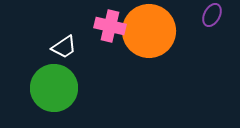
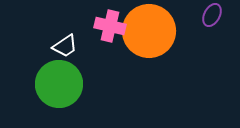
white trapezoid: moved 1 px right, 1 px up
green circle: moved 5 px right, 4 px up
